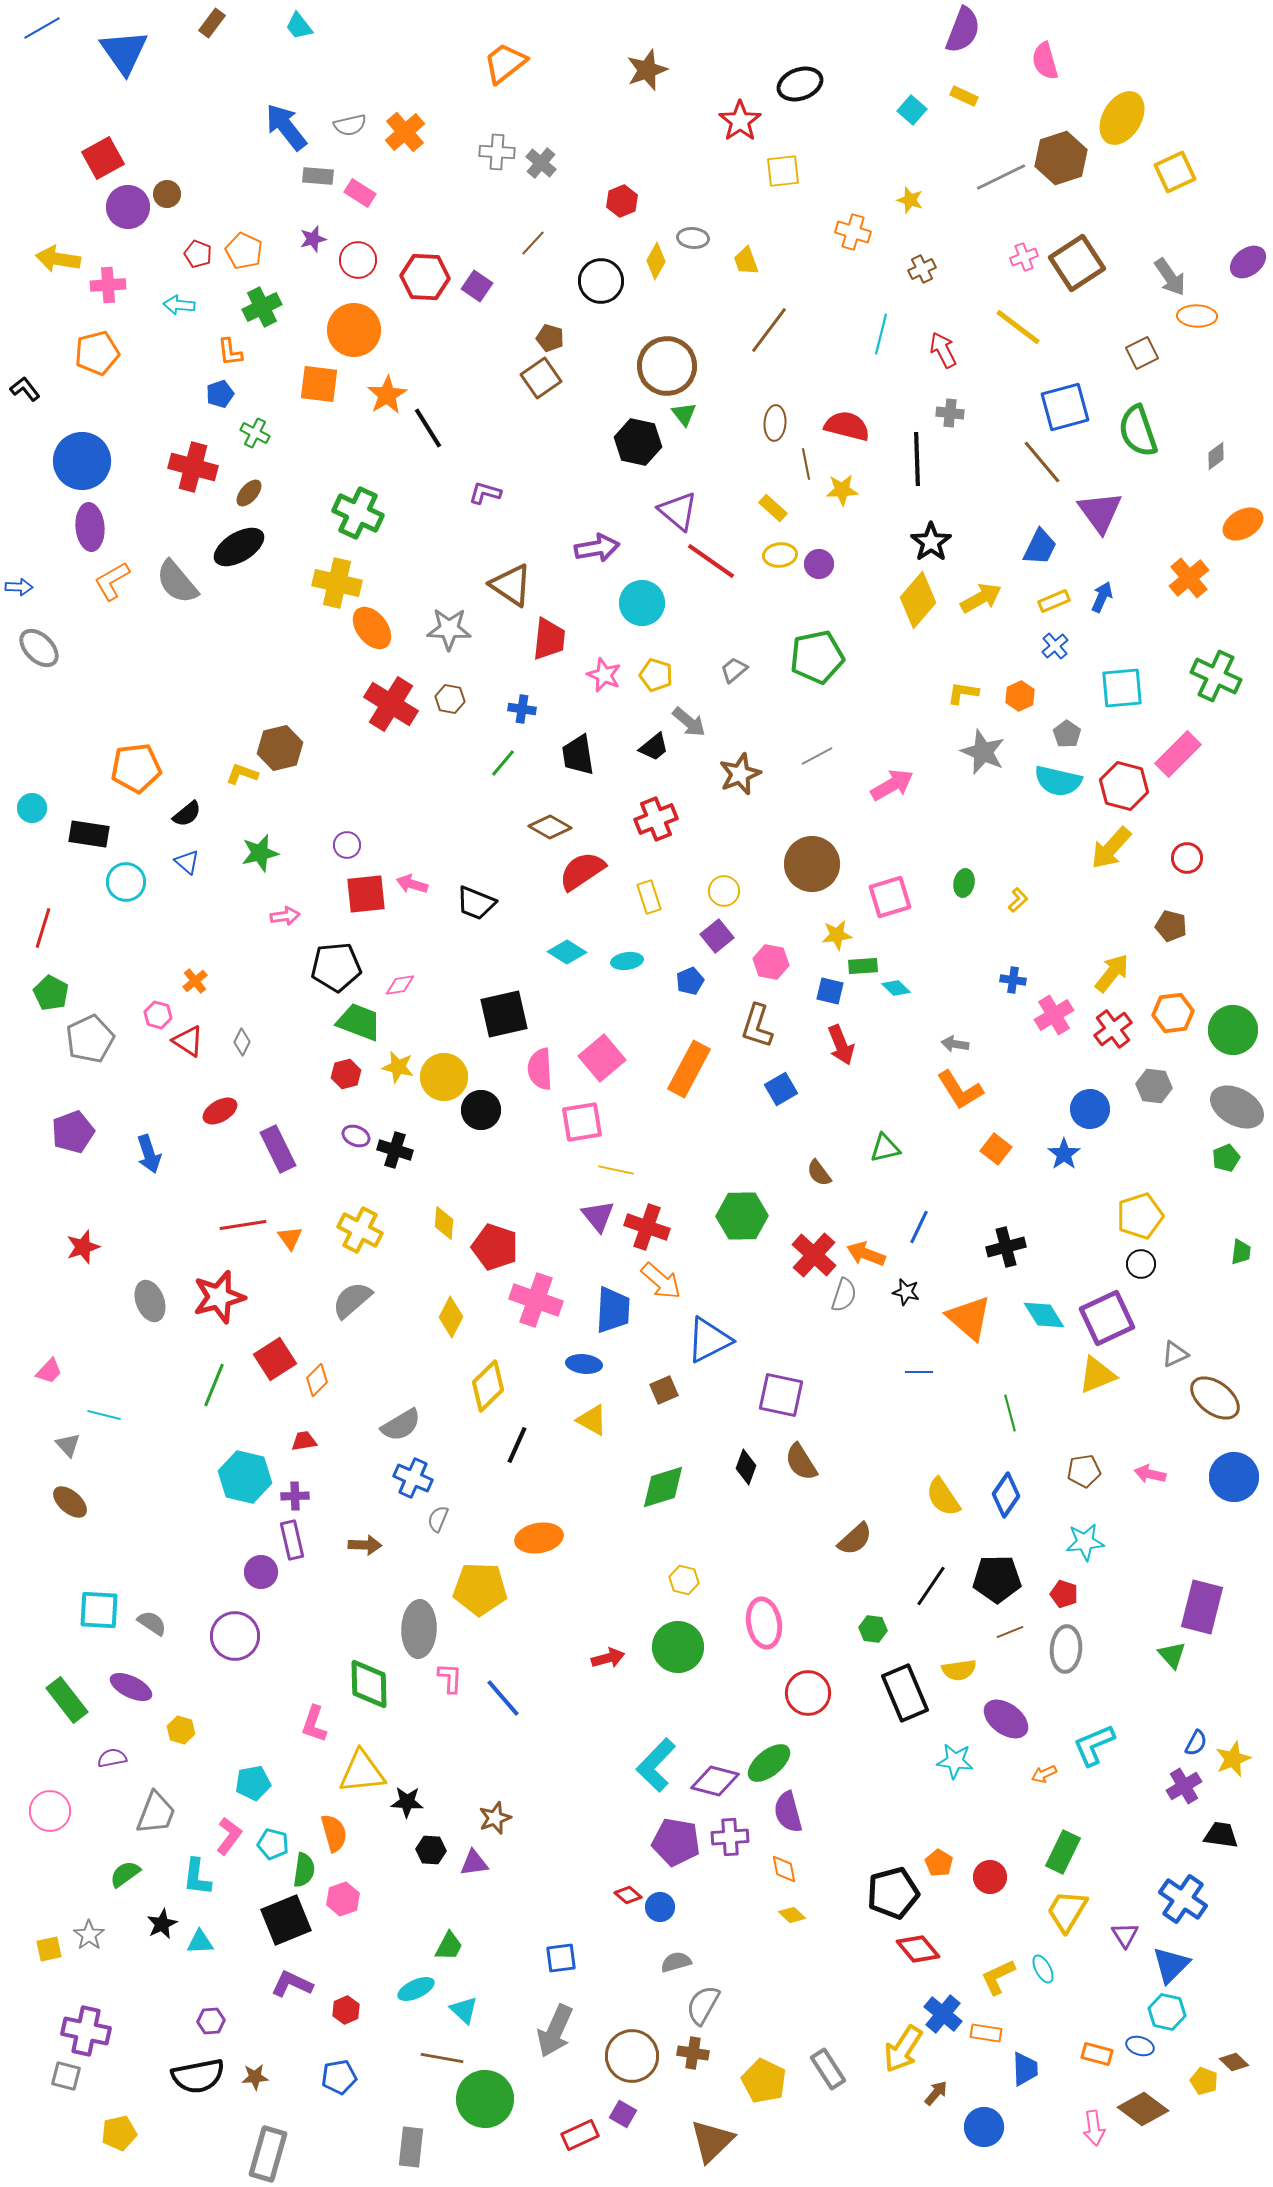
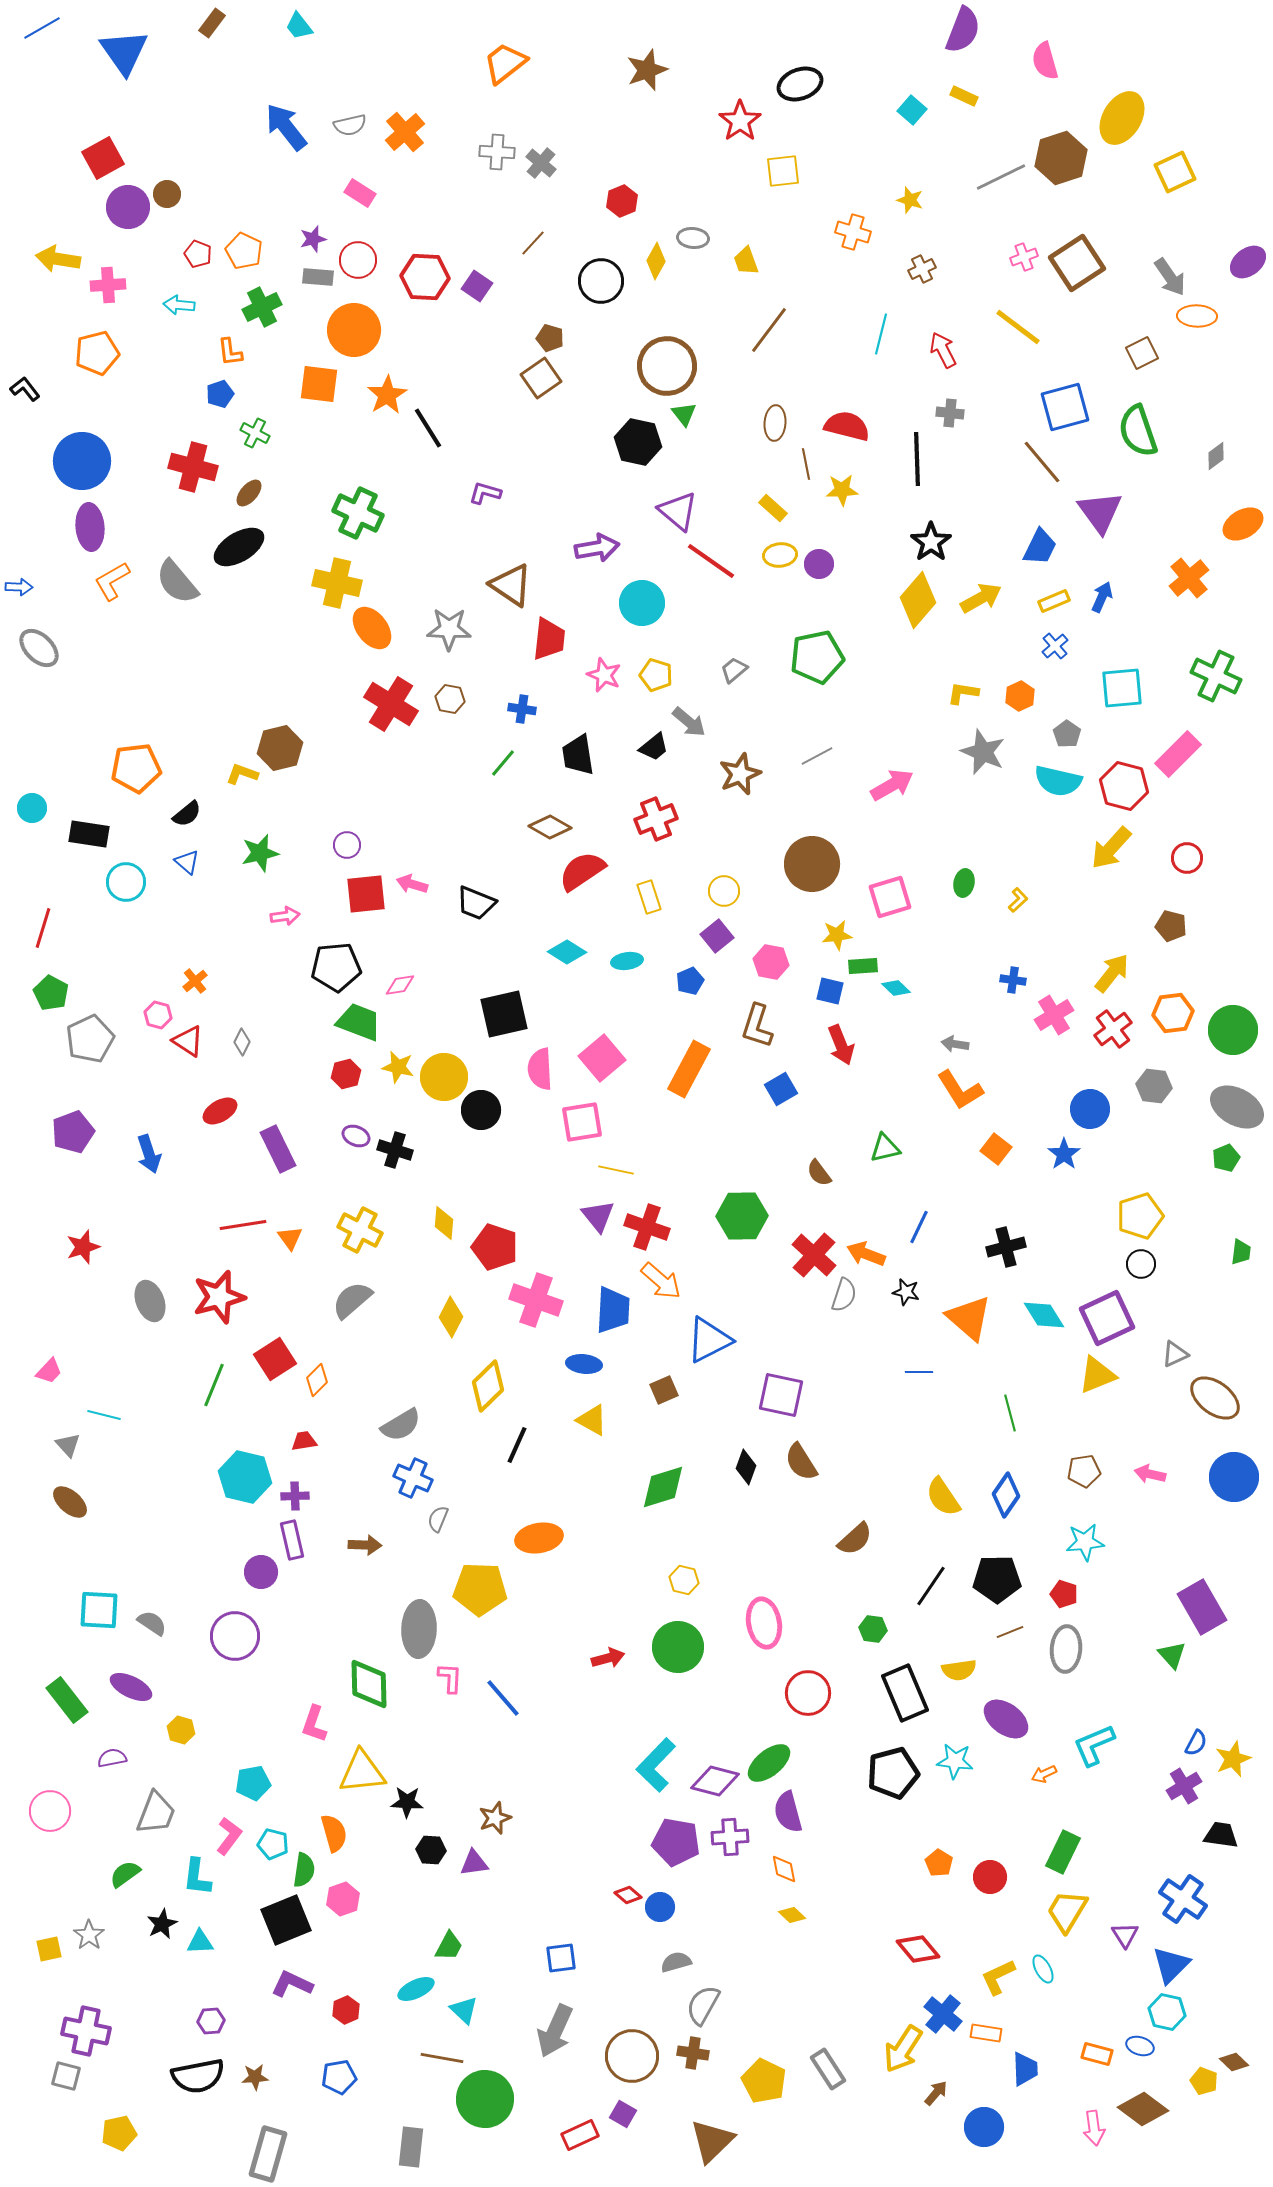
gray rectangle at (318, 176): moved 101 px down
purple rectangle at (1202, 1607): rotated 44 degrees counterclockwise
black pentagon at (893, 1893): moved 120 px up
